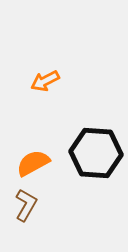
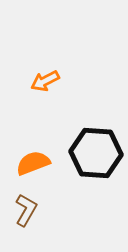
orange semicircle: rotated 8 degrees clockwise
brown L-shape: moved 5 px down
